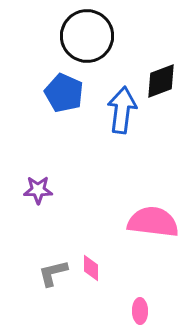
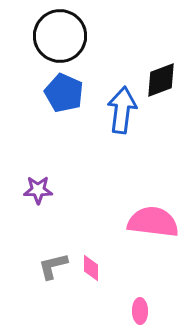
black circle: moved 27 px left
black diamond: moved 1 px up
gray L-shape: moved 7 px up
